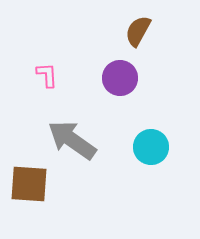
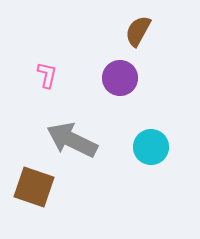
pink L-shape: rotated 16 degrees clockwise
gray arrow: rotated 9 degrees counterclockwise
brown square: moved 5 px right, 3 px down; rotated 15 degrees clockwise
